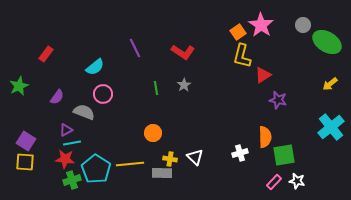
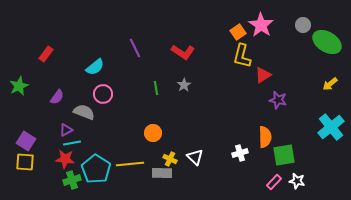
yellow cross: rotated 16 degrees clockwise
